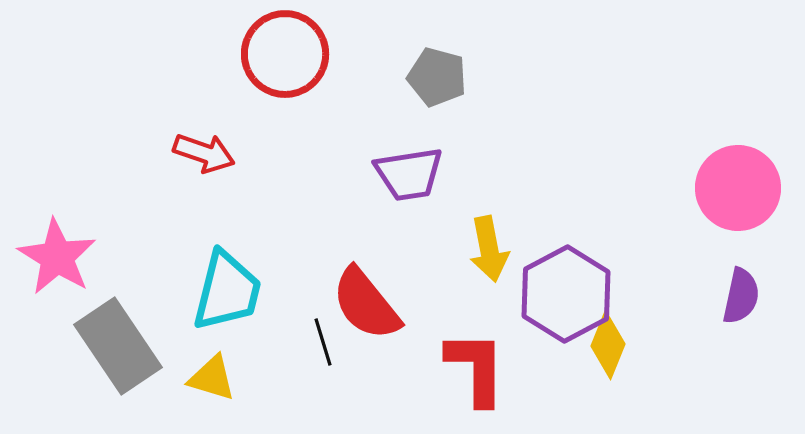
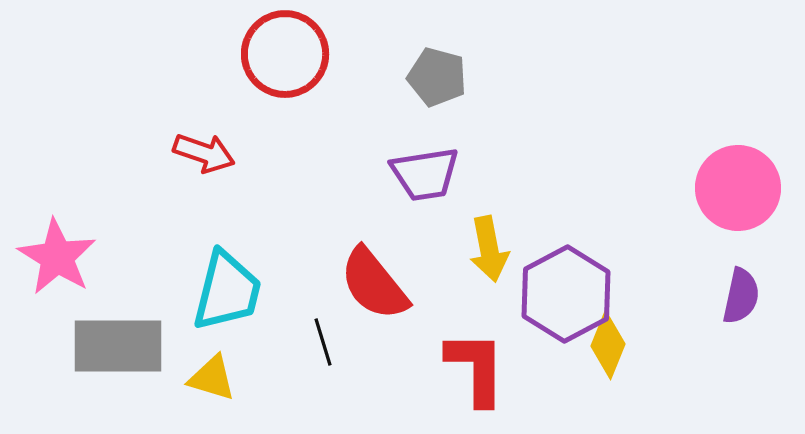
purple trapezoid: moved 16 px right
red semicircle: moved 8 px right, 20 px up
gray rectangle: rotated 56 degrees counterclockwise
